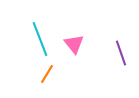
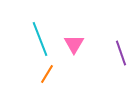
pink triangle: rotated 10 degrees clockwise
